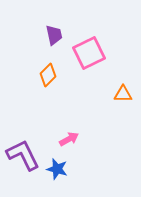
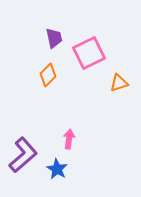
purple trapezoid: moved 3 px down
orange triangle: moved 4 px left, 11 px up; rotated 18 degrees counterclockwise
pink arrow: rotated 54 degrees counterclockwise
purple L-shape: rotated 75 degrees clockwise
blue star: rotated 15 degrees clockwise
